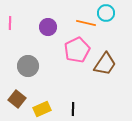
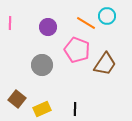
cyan circle: moved 1 px right, 3 px down
orange line: rotated 18 degrees clockwise
pink pentagon: rotated 25 degrees counterclockwise
gray circle: moved 14 px right, 1 px up
black line: moved 2 px right
